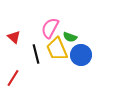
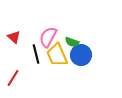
pink semicircle: moved 2 px left, 9 px down
green semicircle: moved 2 px right, 5 px down
yellow trapezoid: moved 6 px down
